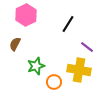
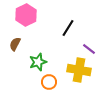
black line: moved 4 px down
purple line: moved 2 px right, 2 px down
green star: moved 2 px right, 4 px up
orange circle: moved 5 px left
